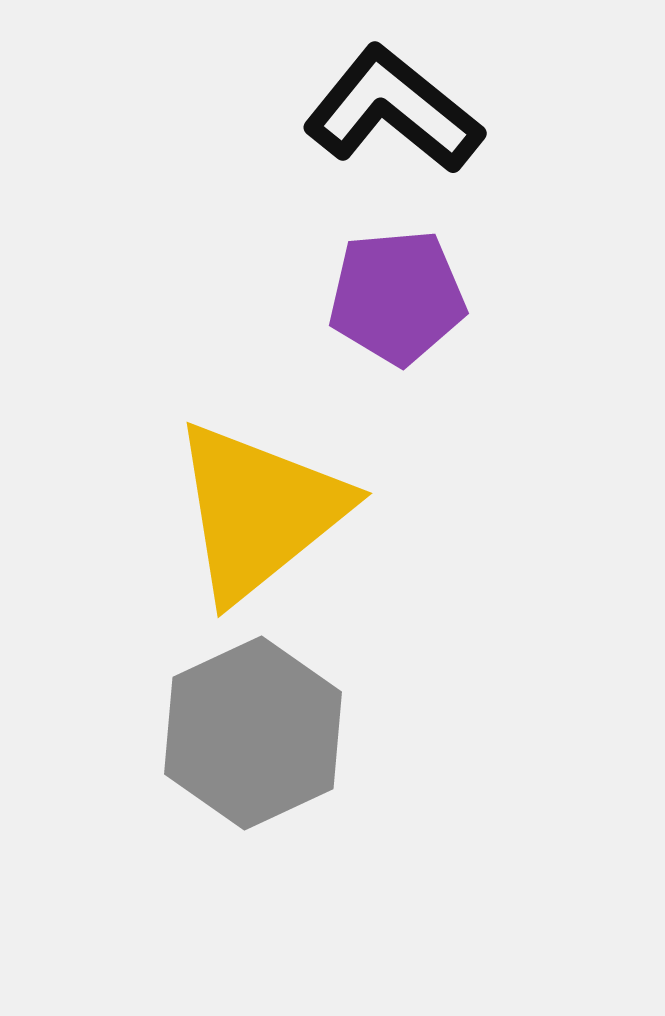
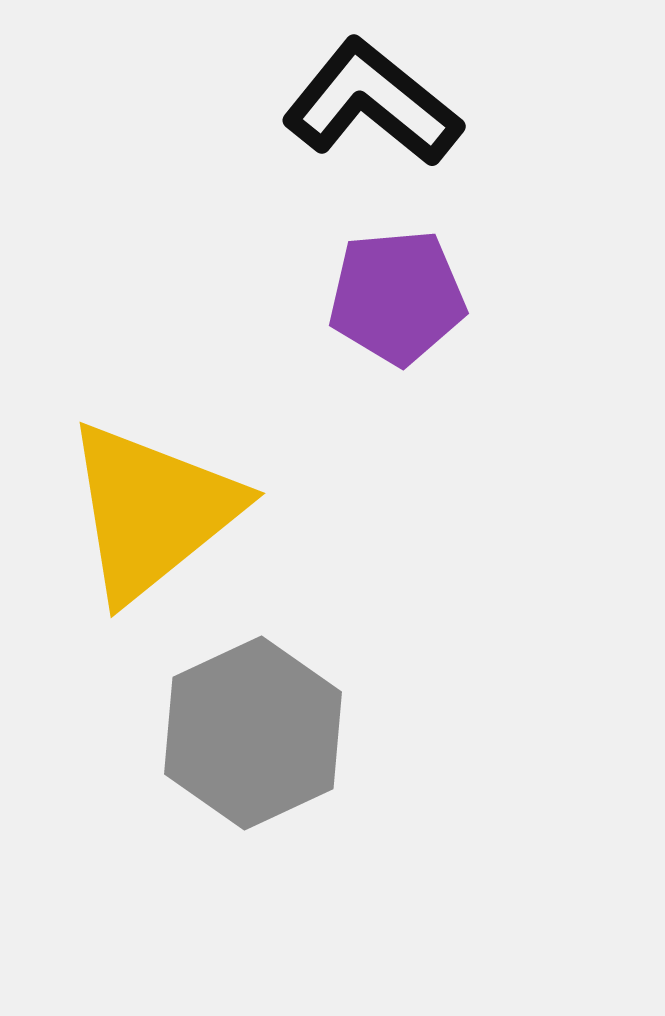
black L-shape: moved 21 px left, 7 px up
yellow triangle: moved 107 px left
